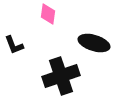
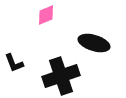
pink diamond: moved 2 px left, 1 px down; rotated 60 degrees clockwise
black L-shape: moved 18 px down
